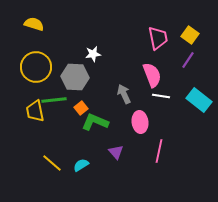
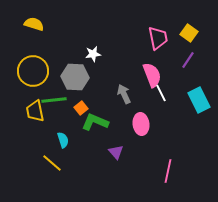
yellow square: moved 1 px left, 2 px up
yellow circle: moved 3 px left, 4 px down
white line: moved 3 px up; rotated 54 degrees clockwise
cyan rectangle: rotated 25 degrees clockwise
pink ellipse: moved 1 px right, 2 px down
pink line: moved 9 px right, 20 px down
cyan semicircle: moved 18 px left, 25 px up; rotated 105 degrees clockwise
